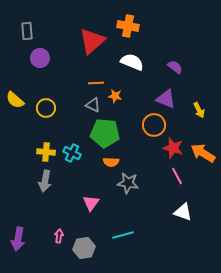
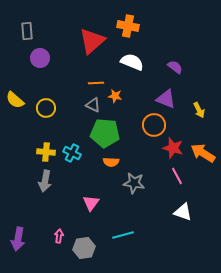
gray star: moved 6 px right
